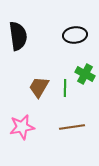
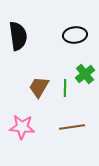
green cross: rotated 24 degrees clockwise
pink star: rotated 15 degrees clockwise
